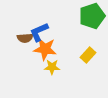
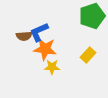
brown semicircle: moved 1 px left, 2 px up
